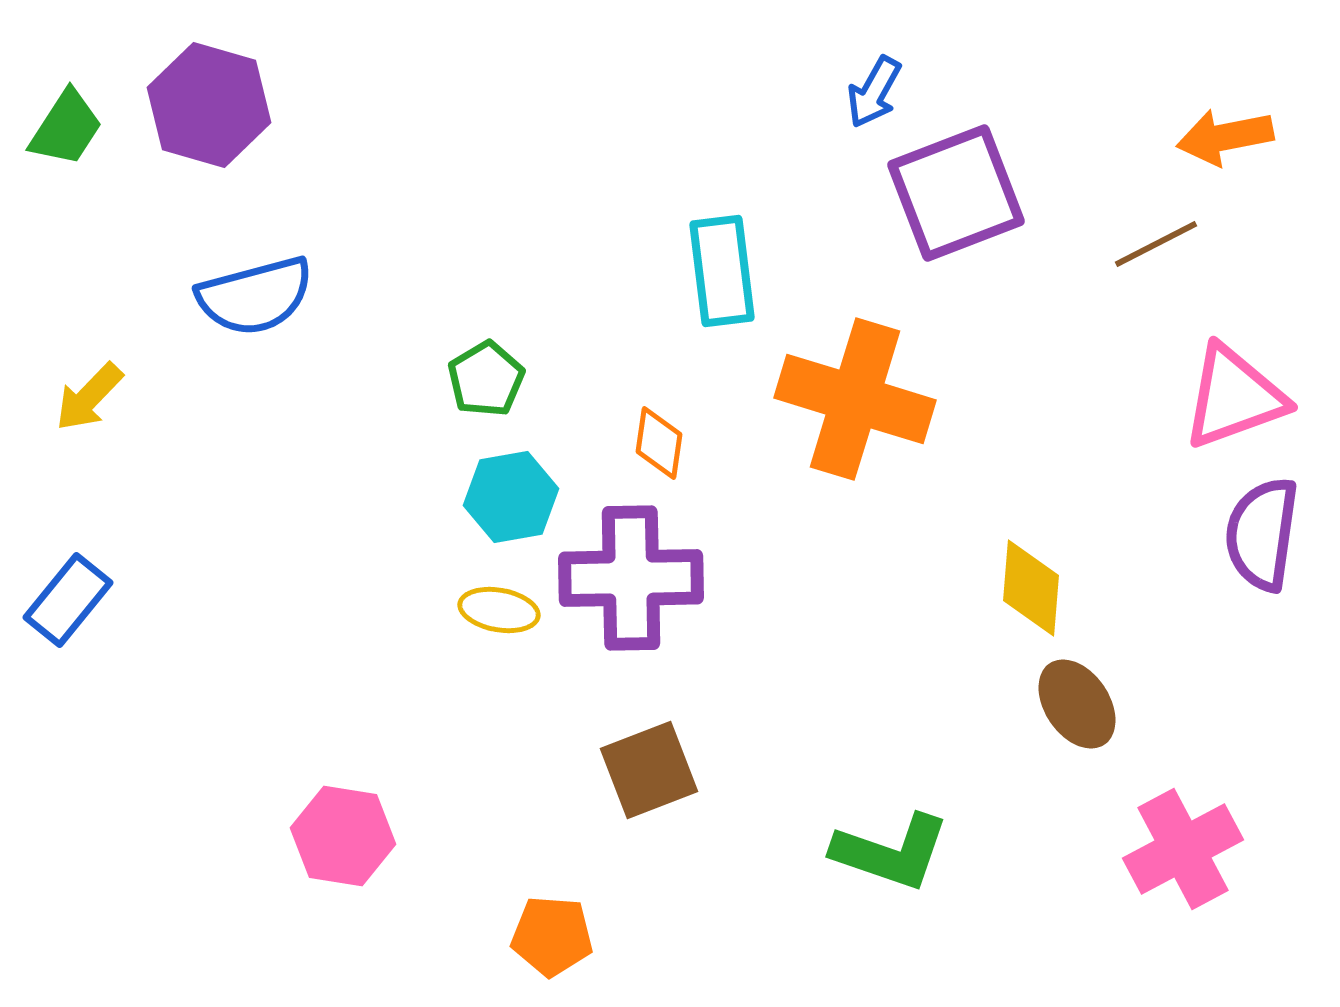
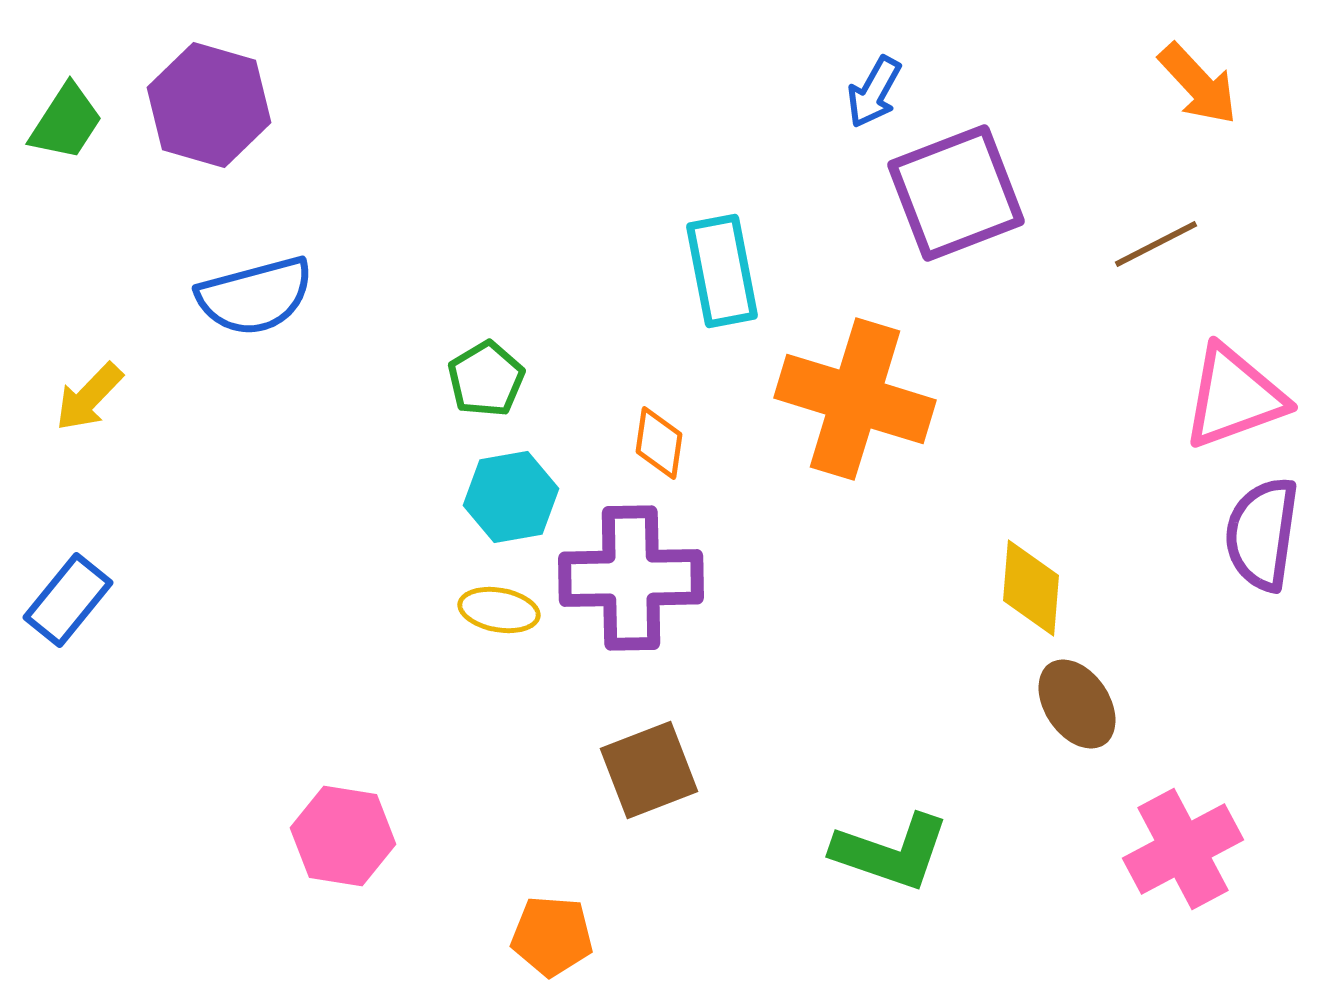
green trapezoid: moved 6 px up
orange arrow: moved 27 px left, 53 px up; rotated 122 degrees counterclockwise
cyan rectangle: rotated 4 degrees counterclockwise
